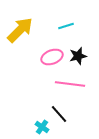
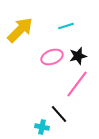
pink line: moved 7 px right; rotated 60 degrees counterclockwise
cyan cross: rotated 24 degrees counterclockwise
